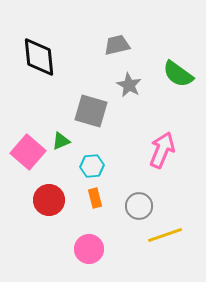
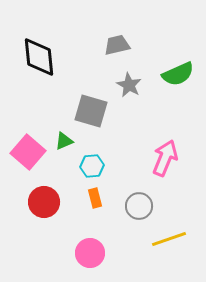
green semicircle: rotated 60 degrees counterclockwise
green triangle: moved 3 px right
pink arrow: moved 3 px right, 8 px down
red circle: moved 5 px left, 2 px down
yellow line: moved 4 px right, 4 px down
pink circle: moved 1 px right, 4 px down
